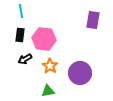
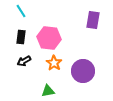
cyan line: rotated 24 degrees counterclockwise
black rectangle: moved 1 px right, 2 px down
pink hexagon: moved 5 px right, 1 px up
black arrow: moved 1 px left, 2 px down
orange star: moved 4 px right, 3 px up
purple circle: moved 3 px right, 2 px up
